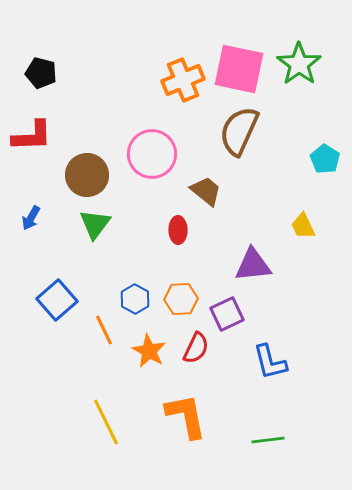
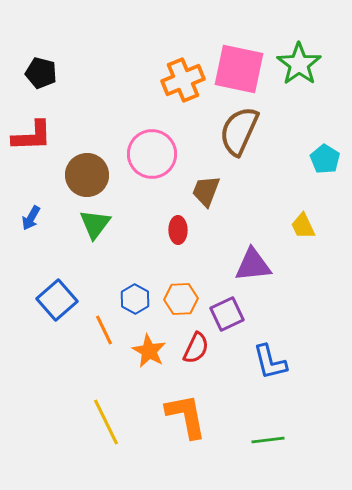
brown trapezoid: rotated 108 degrees counterclockwise
